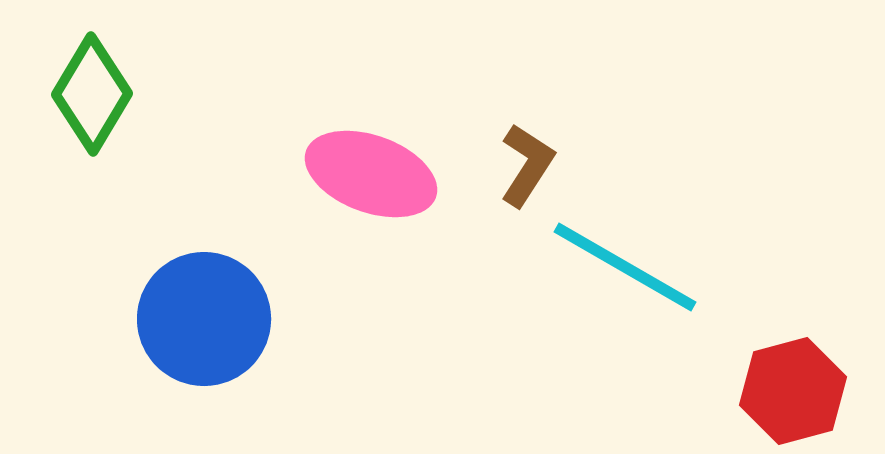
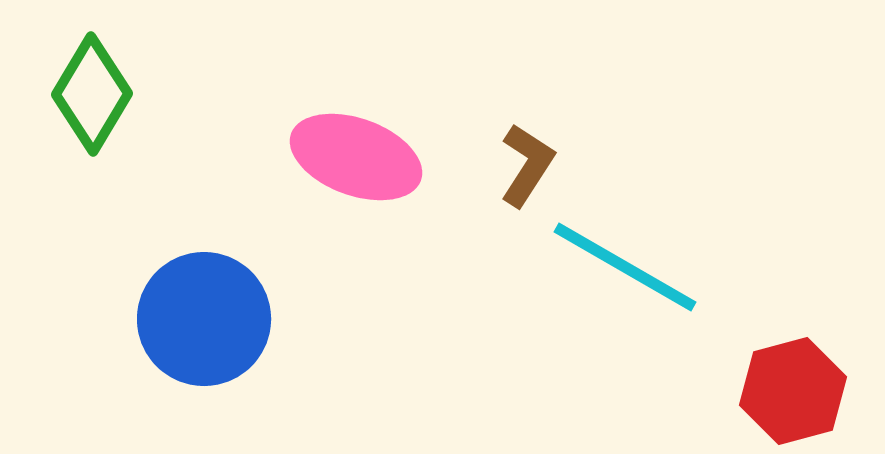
pink ellipse: moved 15 px left, 17 px up
